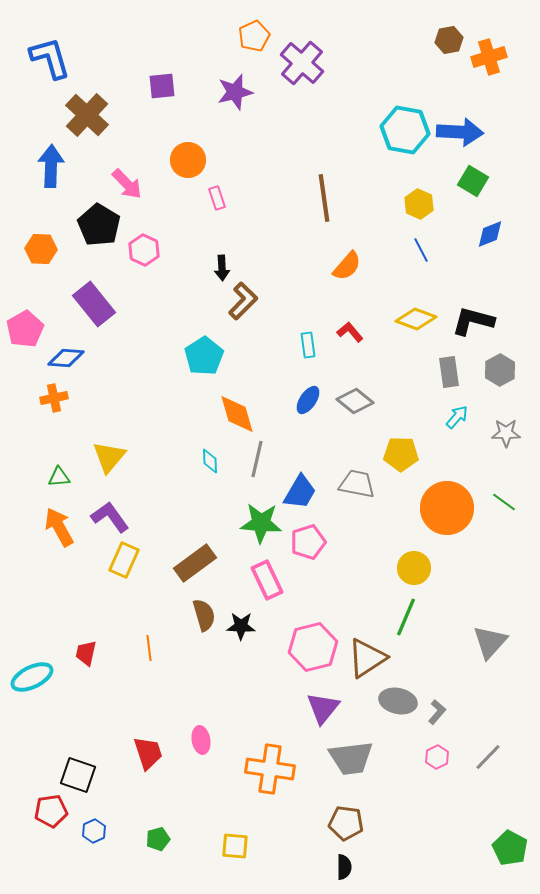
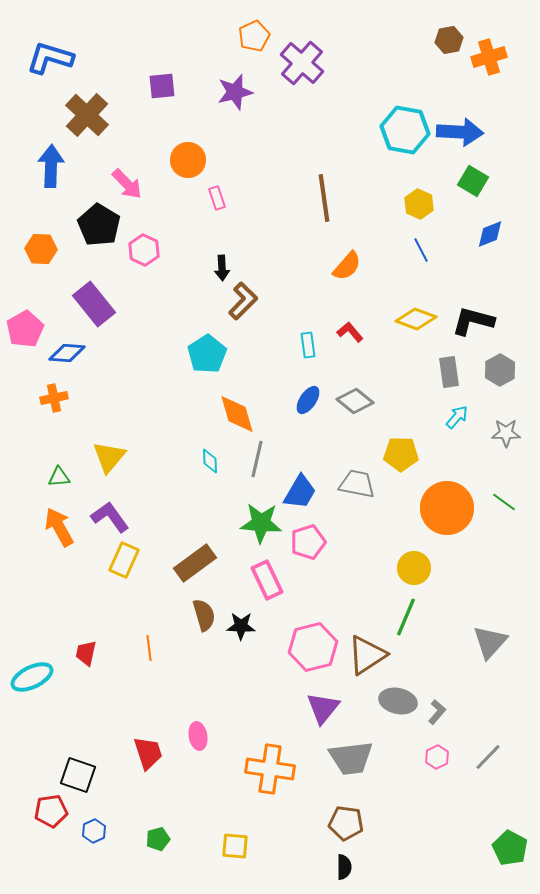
blue L-shape at (50, 58): rotated 57 degrees counterclockwise
cyan pentagon at (204, 356): moved 3 px right, 2 px up
blue diamond at (66, 358): moved 1 px right, 5 px up
brown triangle at (367, 658): moved 3 px up
pink ellipse at (201, 740): moved 3 px left, 4 px up
